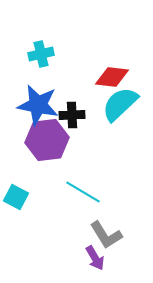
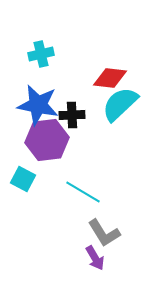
red diamond: moved 2 px left, 1 px down
cyan square: moved 7 px right, 18 px up
gray L-shape: moved 2 px left, 2 px up
